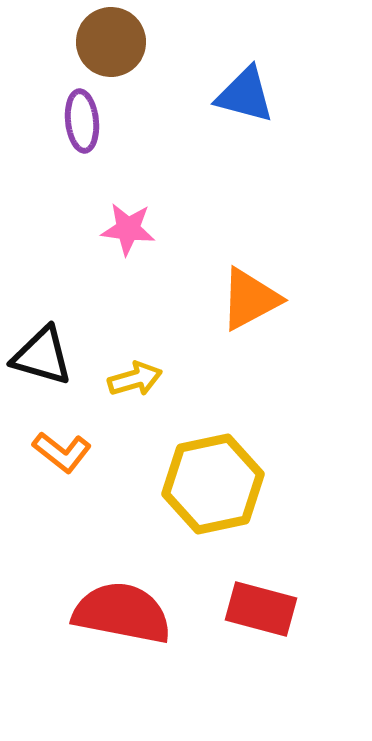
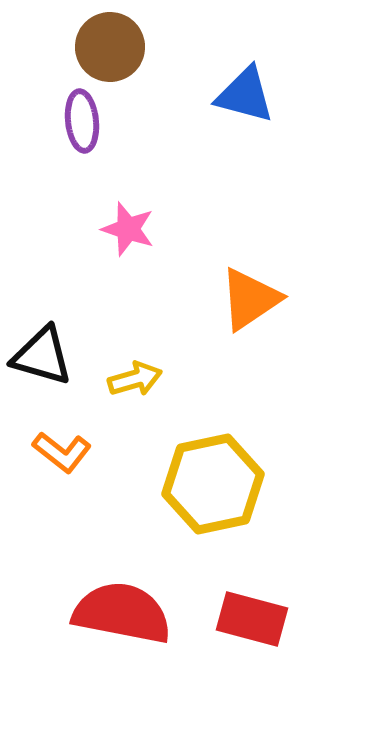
brown circle: moved 1 px left, 5 px down
pink star: rotated 12 degrees clockwise
orange triangle: rotated 6 degrees counterclockwise
red rectangle: moved 9 px left, 10 px down
